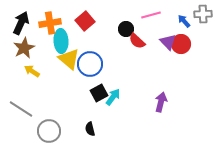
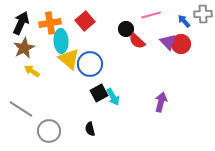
cyan arrow: rotated 114 degrees clockwise
